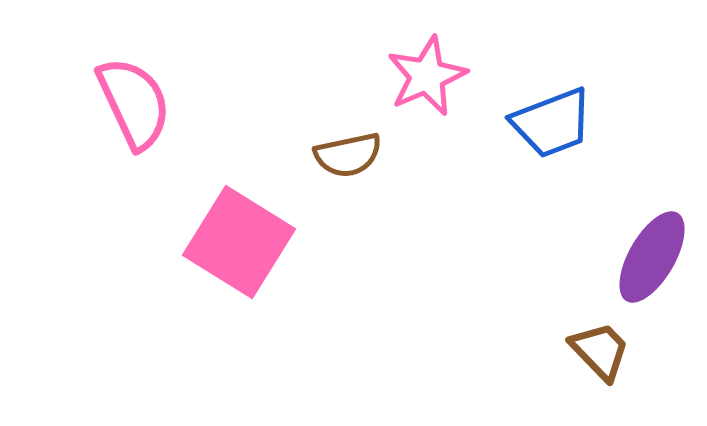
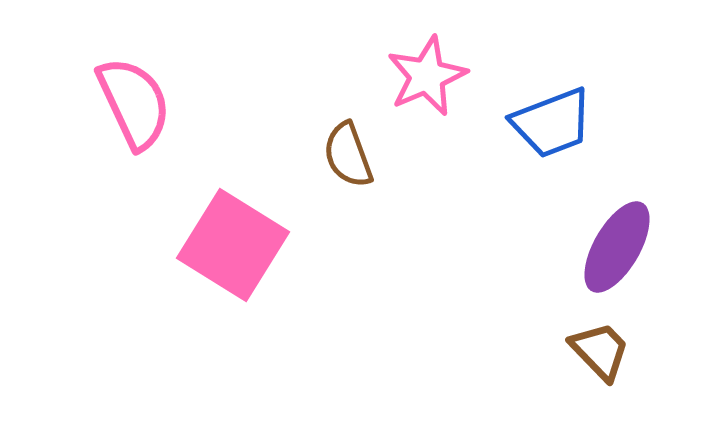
brown semicircle: rotated 82 degrees clockwise
pink square: moved 6 px left, 3 px down
purple ellipse: moved 35 px left, 10 px up
